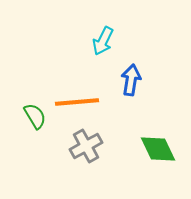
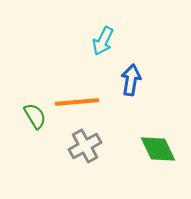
gray cross: moved 1 px left
